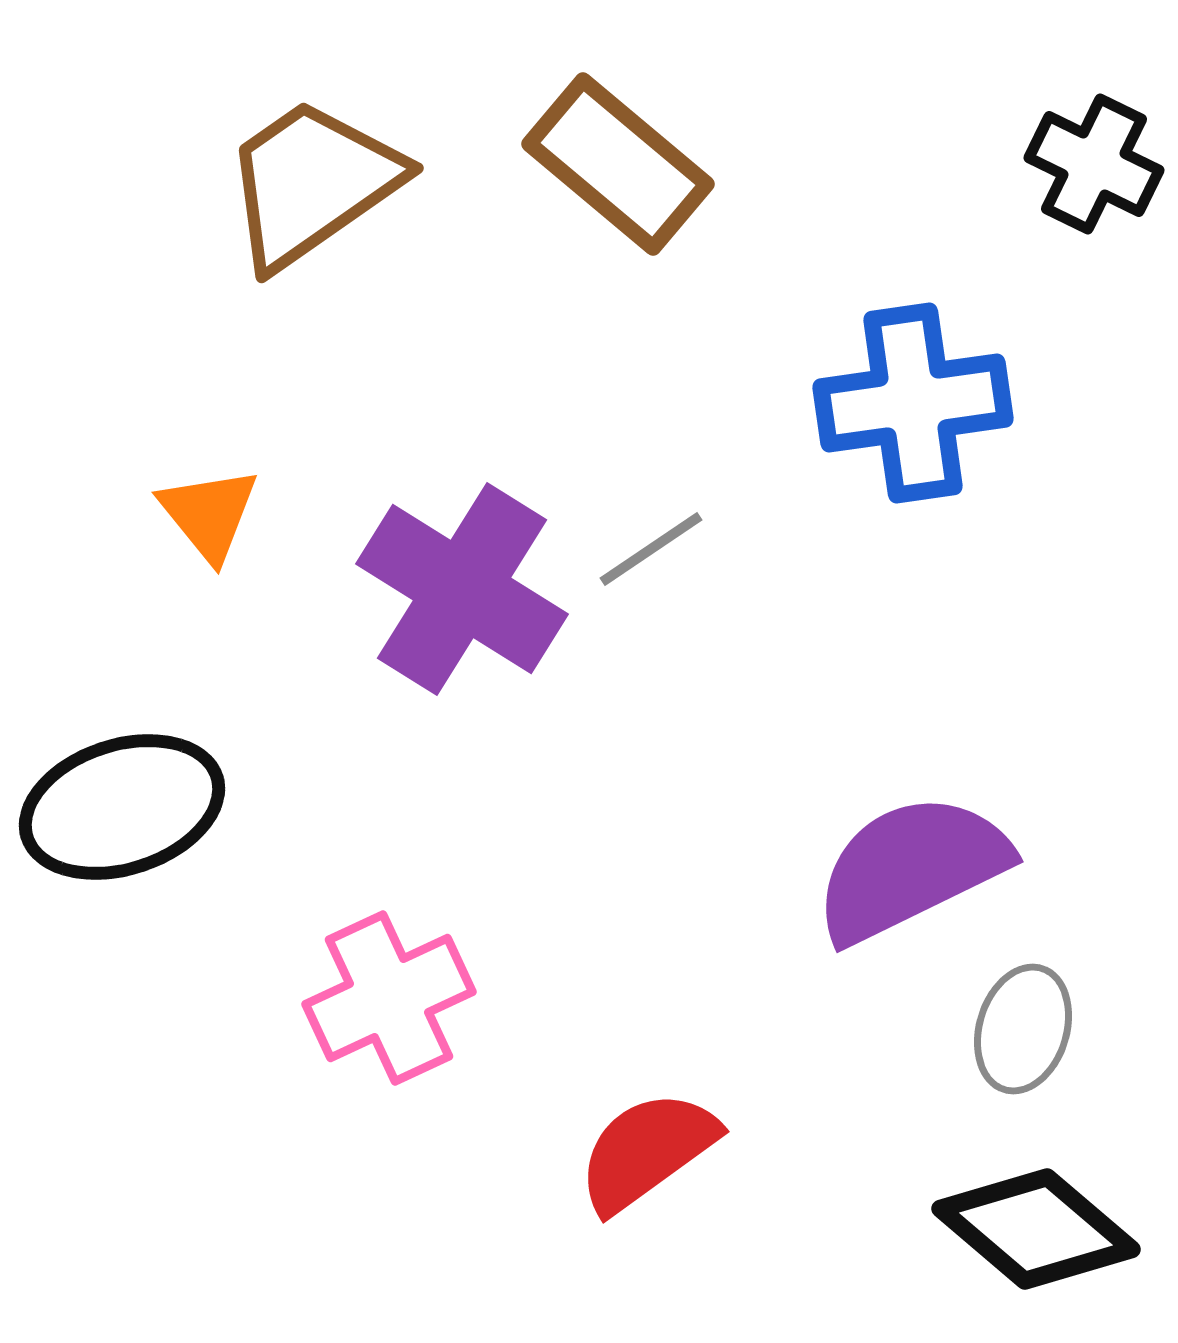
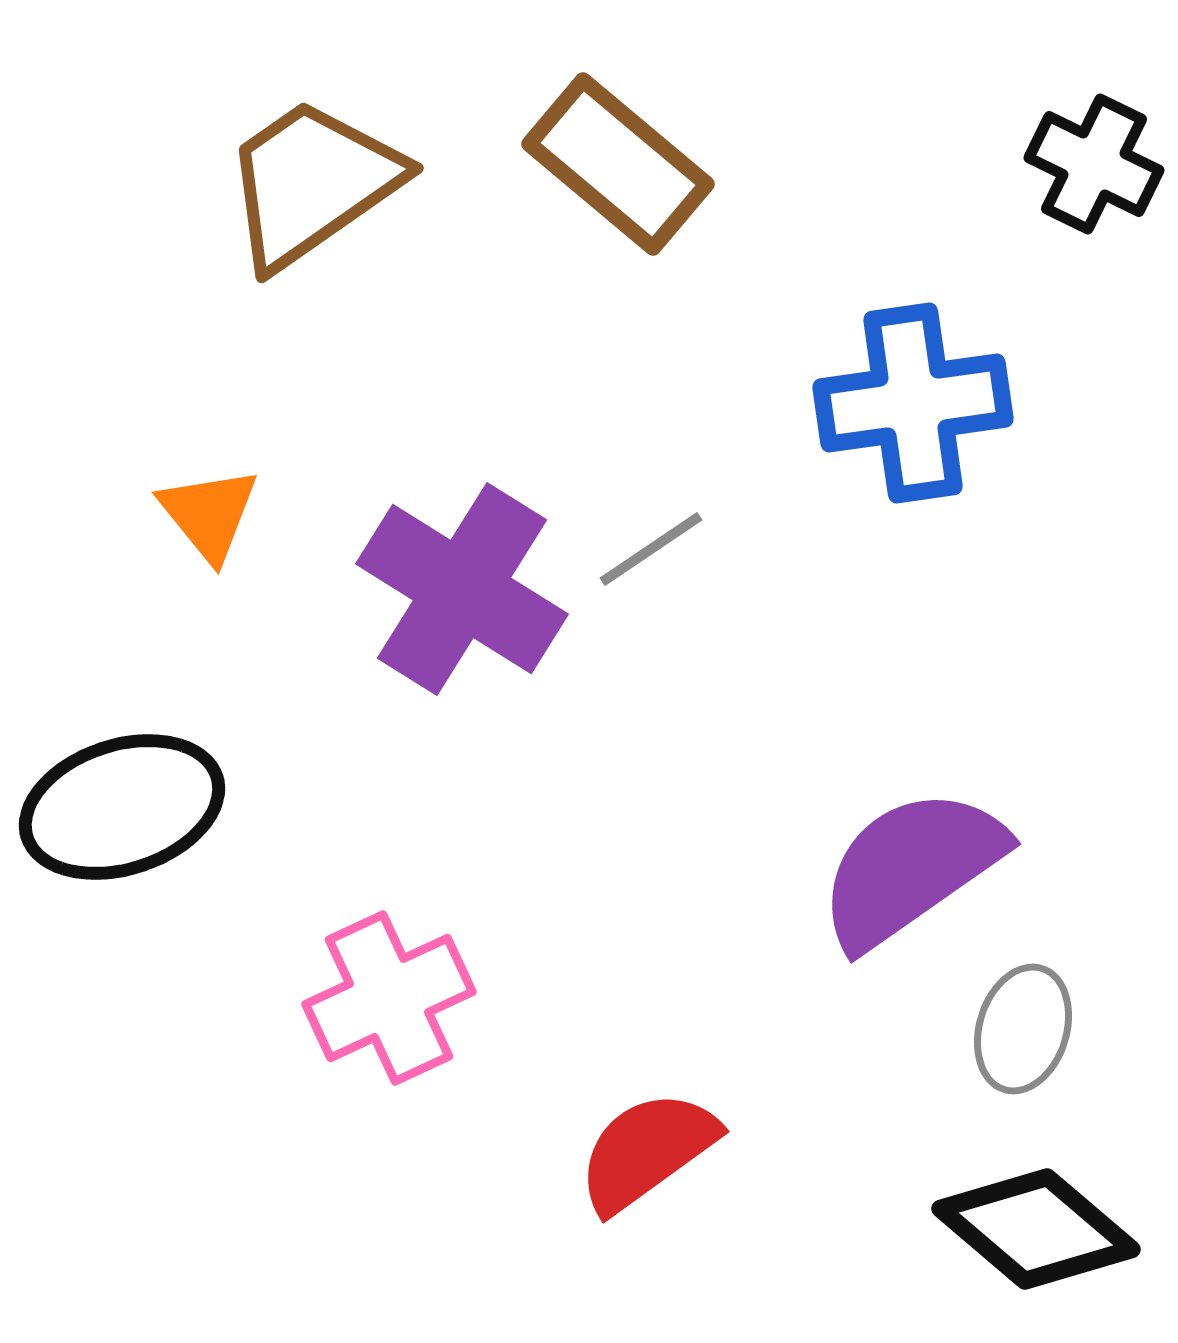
purple semicircle: rotated 9 degrees counterclockwise
